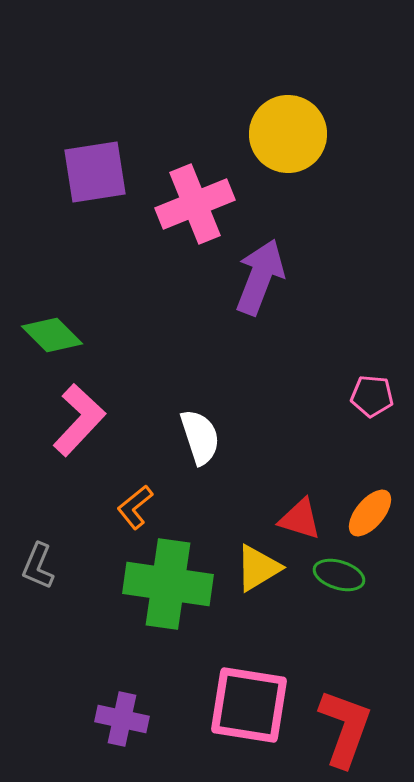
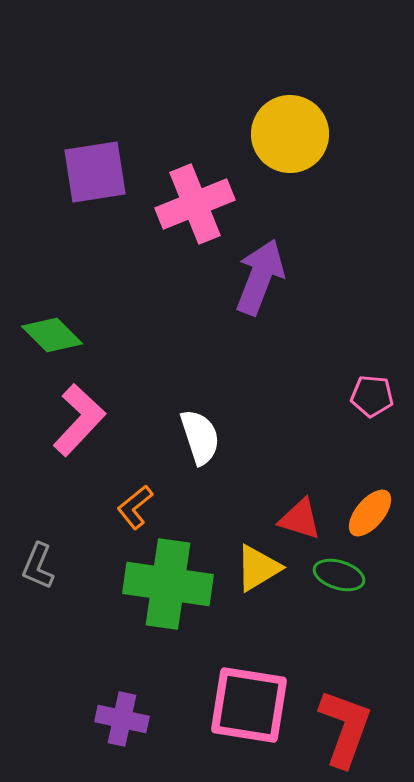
yellow circle: moved 2 px right
